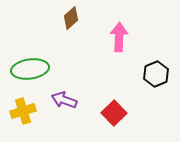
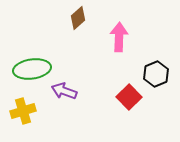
brown diamond: moved 7 px right
green ellipse: moved 2 px right
purple arrow: moved 9 px up
red square: moved 15 px right, 16 px up
